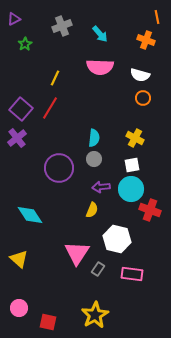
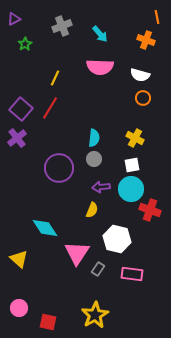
cyan diamond: moved 15 px right, 13 px down
